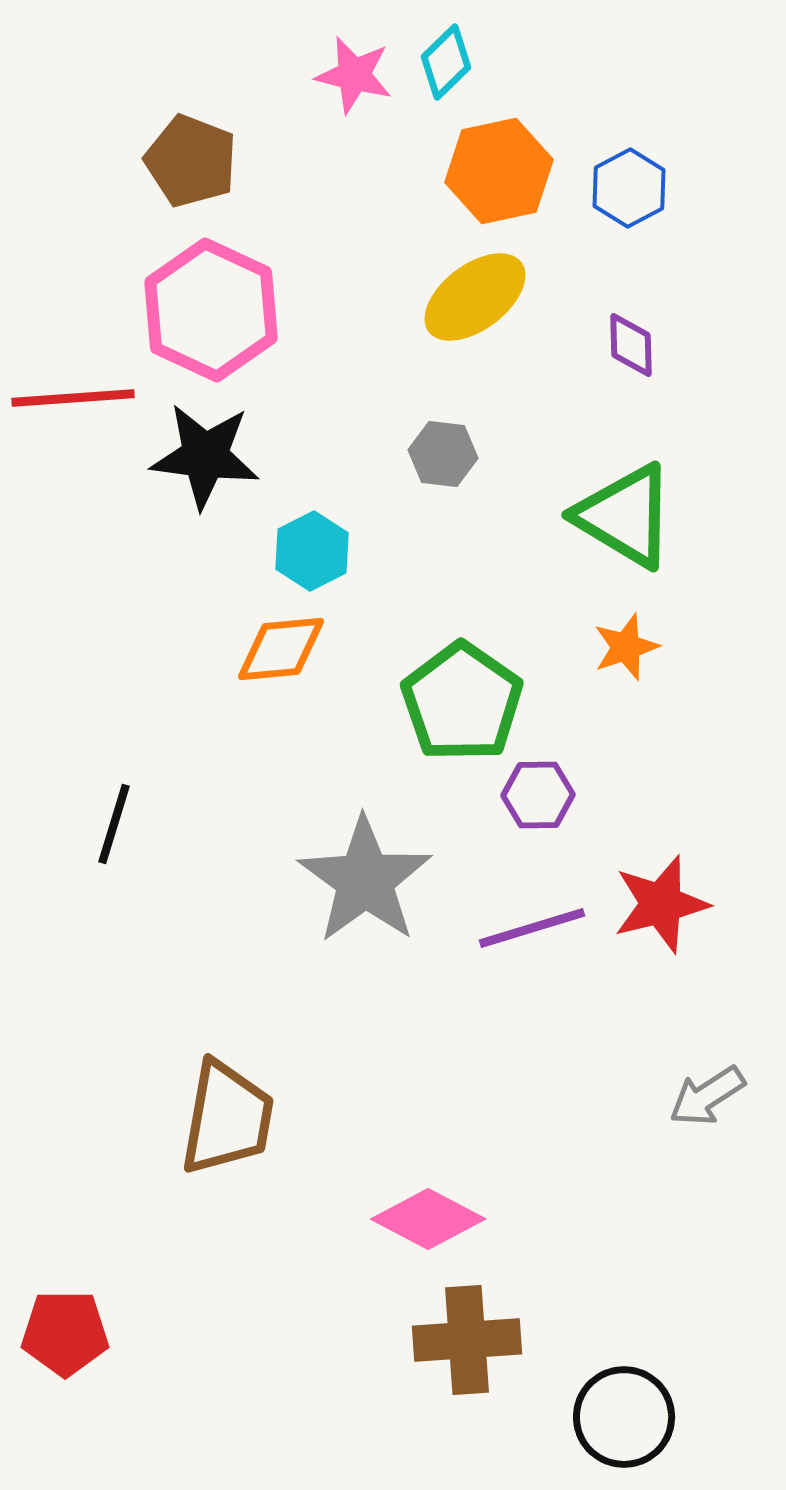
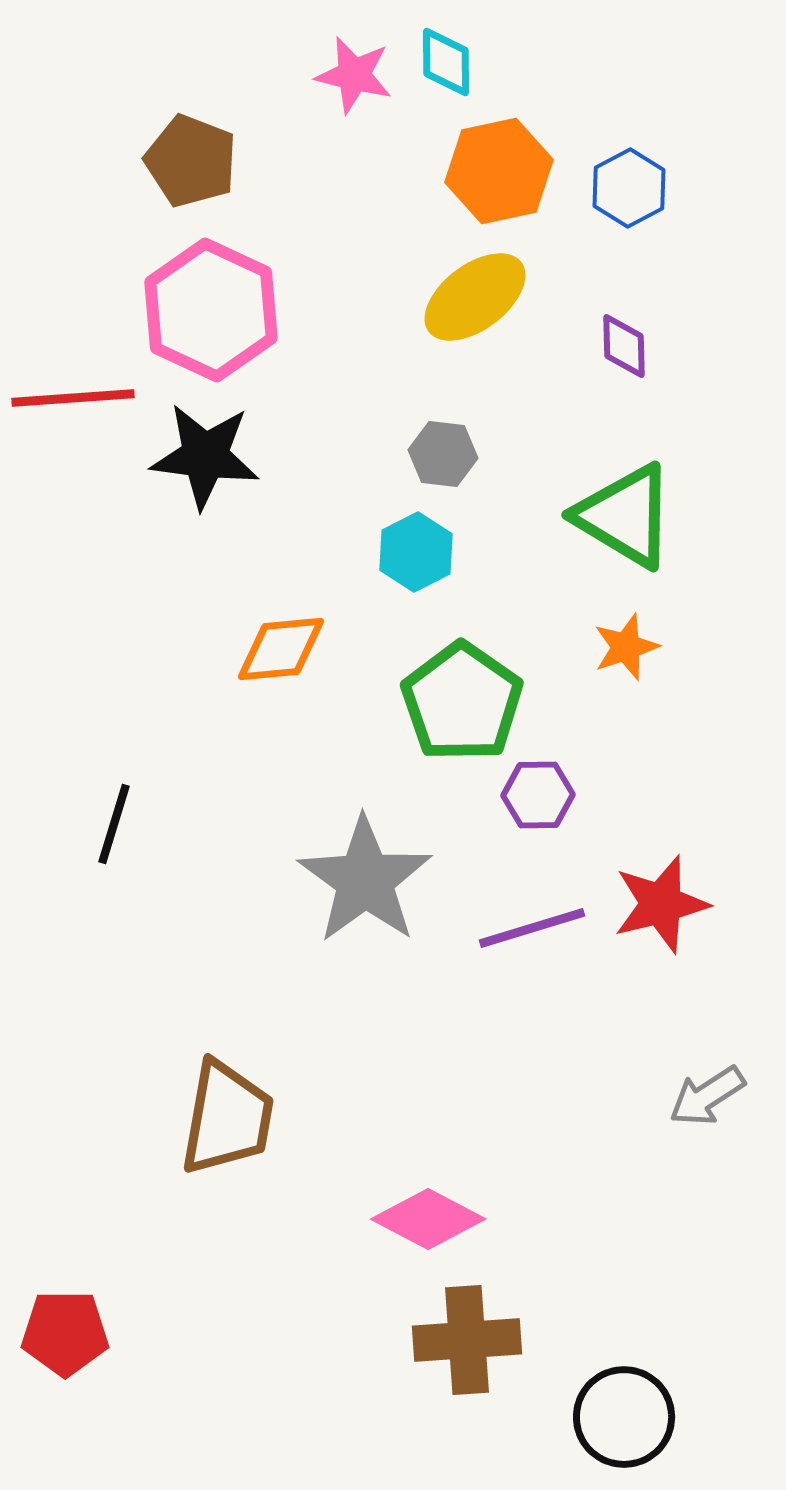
cyan diamond: rotated 46 degrees counterclockwise
purple diamond: moved 7 px left, 1 px down
cyan hexagon: moved 104 px right, 1 px down
